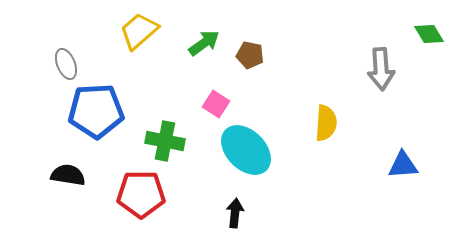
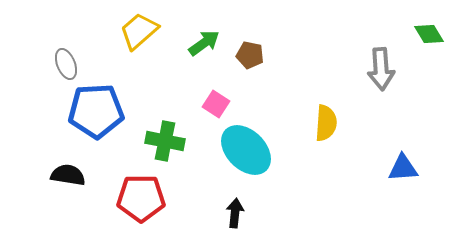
blue triangle: moved 3 px down
red pentagon: moved 4 px down
